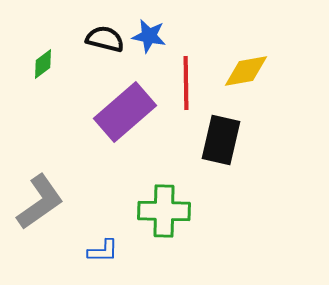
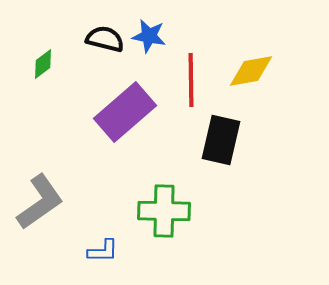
yellow diamond: moved 5 px right
red line: moved 5 px right, 3 px up
